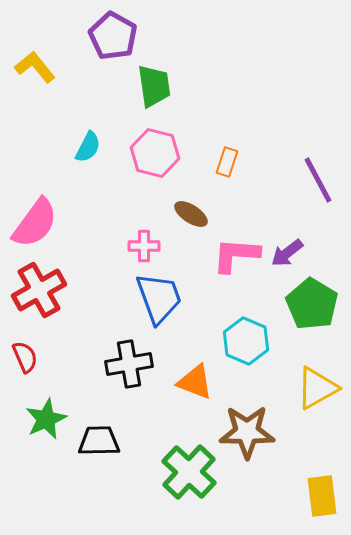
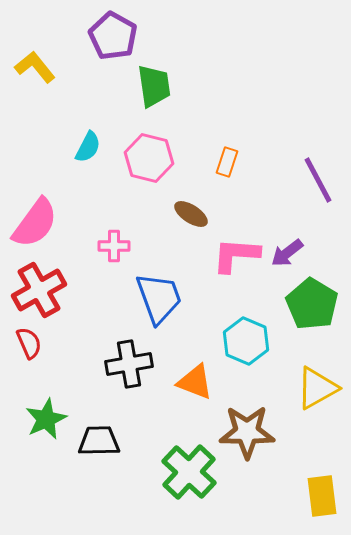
pink hexagon: moved 6 px left, 5 px down
pink cross: moved 30 px left
red semicircle: moved 4 px right, 14 px up
